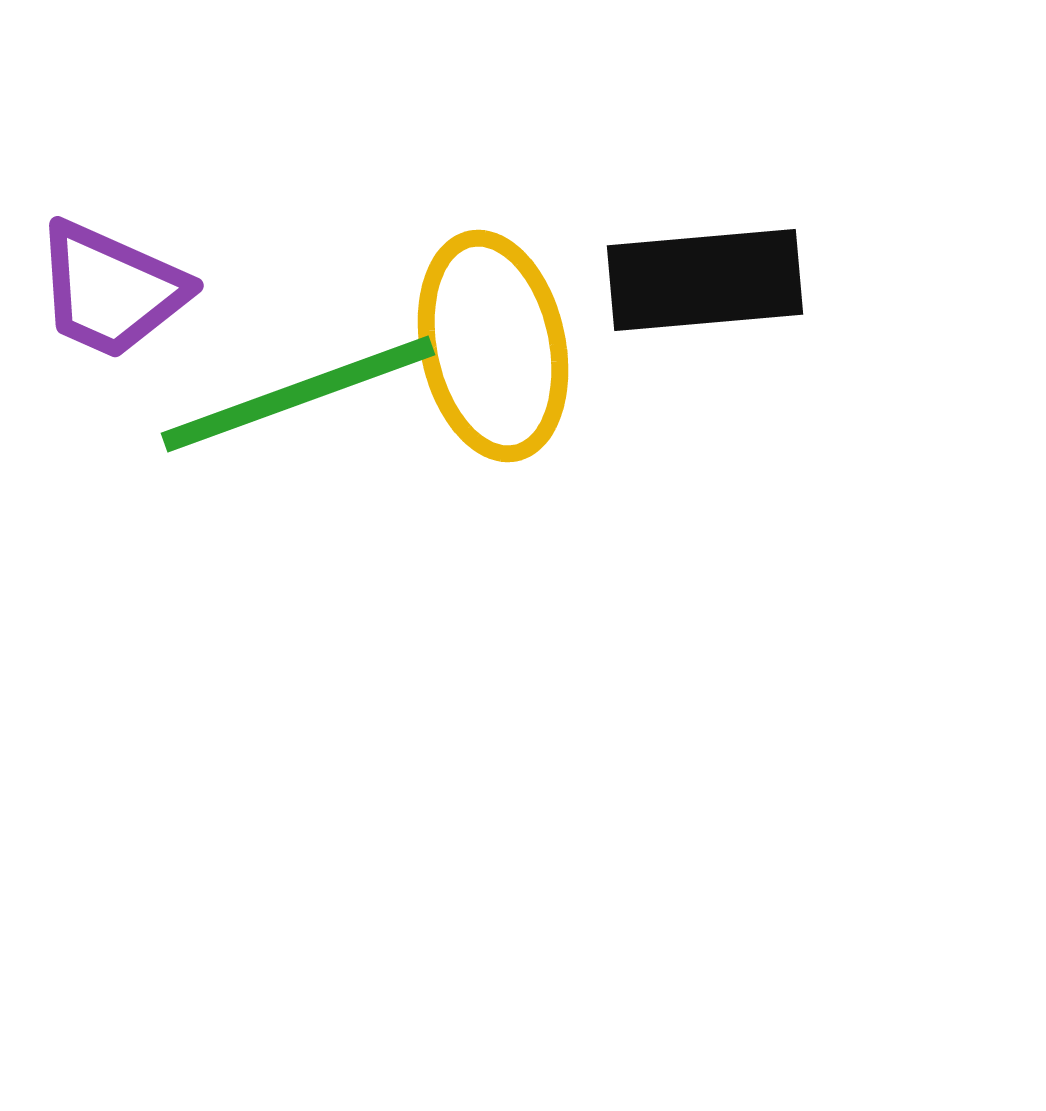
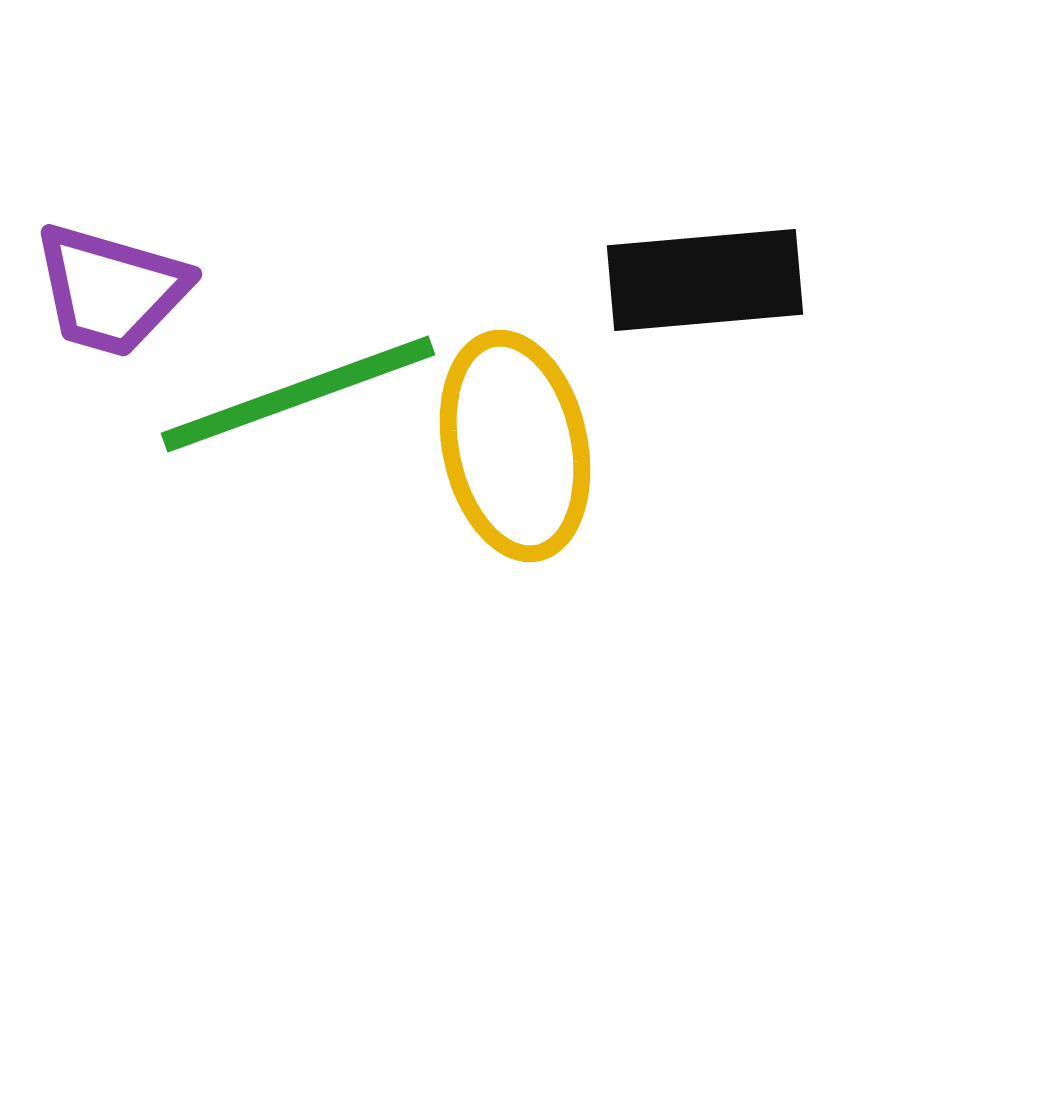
purple trapezoid: rotated 8 degrees counterclockwise
yellow ellipse: moved 22 px right, 100 px down
